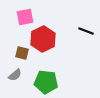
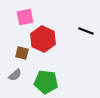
red hexagon: rotated 10 degrees counterclockwise
